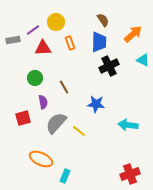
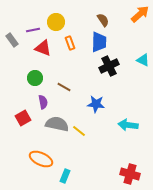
purple line: rotated 24 degrees clockwise
orange arrow: moved 7 px right, 20 px up
gray rectangle: moved 1 px left; rotated 64 degrees clockwise
red triangle: rotated 24 degrees clockwise
brown line: rotated 32 degrees counterclockwise
red square: rotated 14 degrees counterclockwise
gray semicircle: moved 1 px right, 1 px down; rotated 60 degrees clockwise
red cross: rotated 36 degrees clockwise
